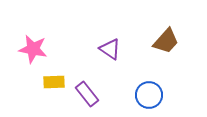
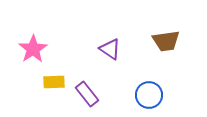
brown trapezoid: rotated 40 degrees clockwise
pink star: rotated 28 degrees clockwise
